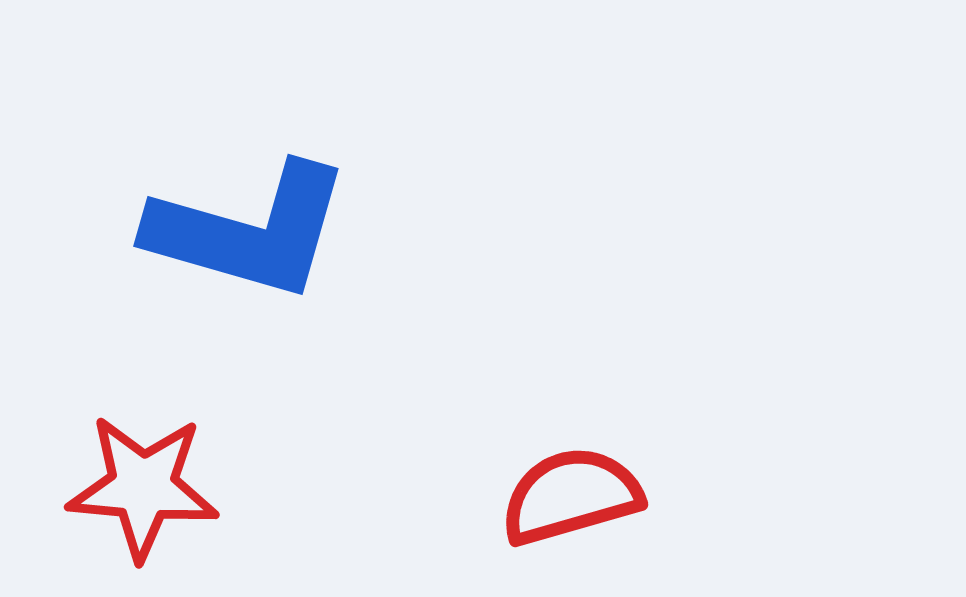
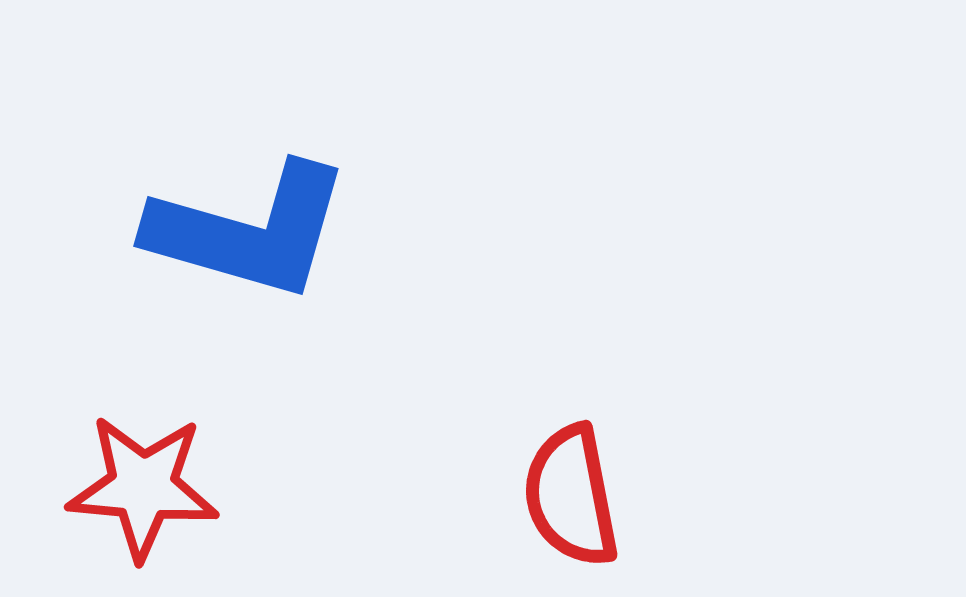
red semicircle: rotated 85 degrees counterclockwise
